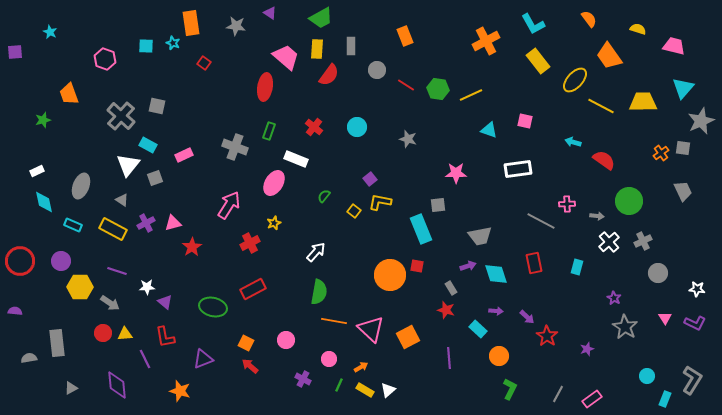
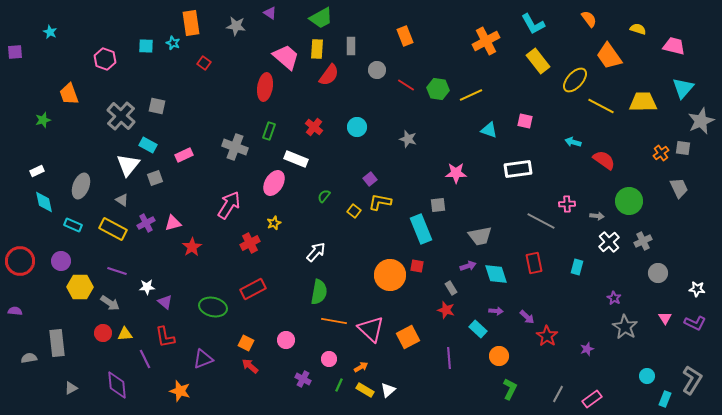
gray trapezoid at (683, 191): moved 4 px left, 3 px up
